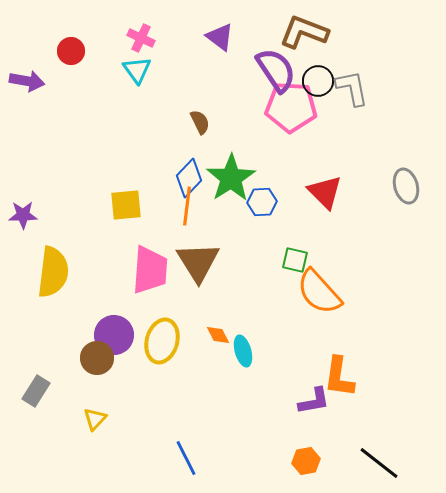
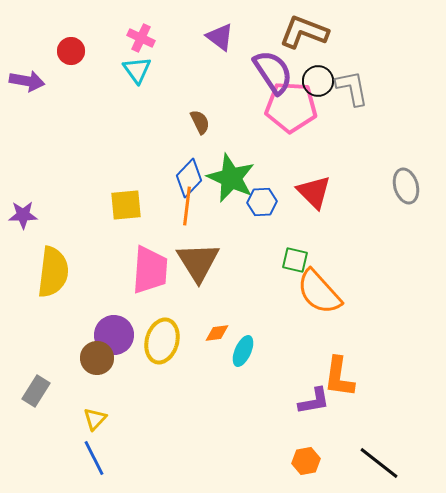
purple semicircle: moved 3 px left, 2 px down
green star: rotated 15 degrees counterclockwise
red triangle: moved 11 px left
orange diamond: moved 1 px left, 2 px up; rotated 70 degrees counterclockwise
cyan ellipse: rotated 40 degrees clockwise
blue line: moved 92 px left
